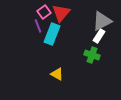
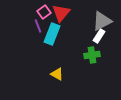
green cross: rotated 28 degrees counterclockwise
